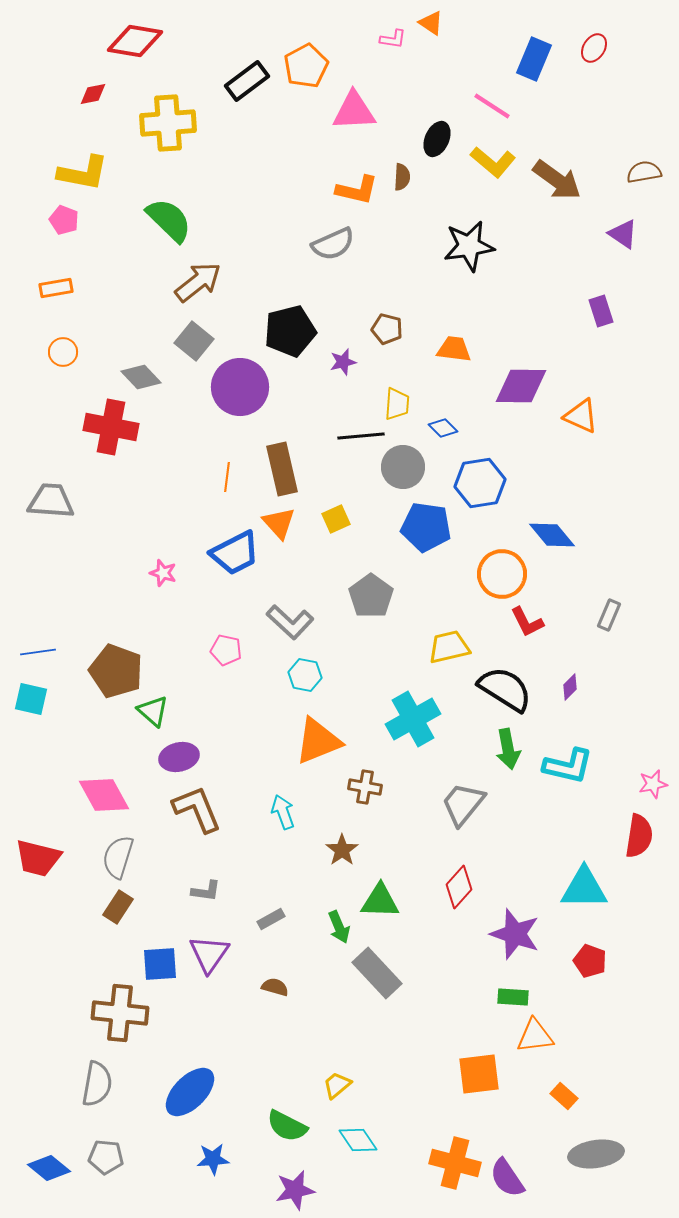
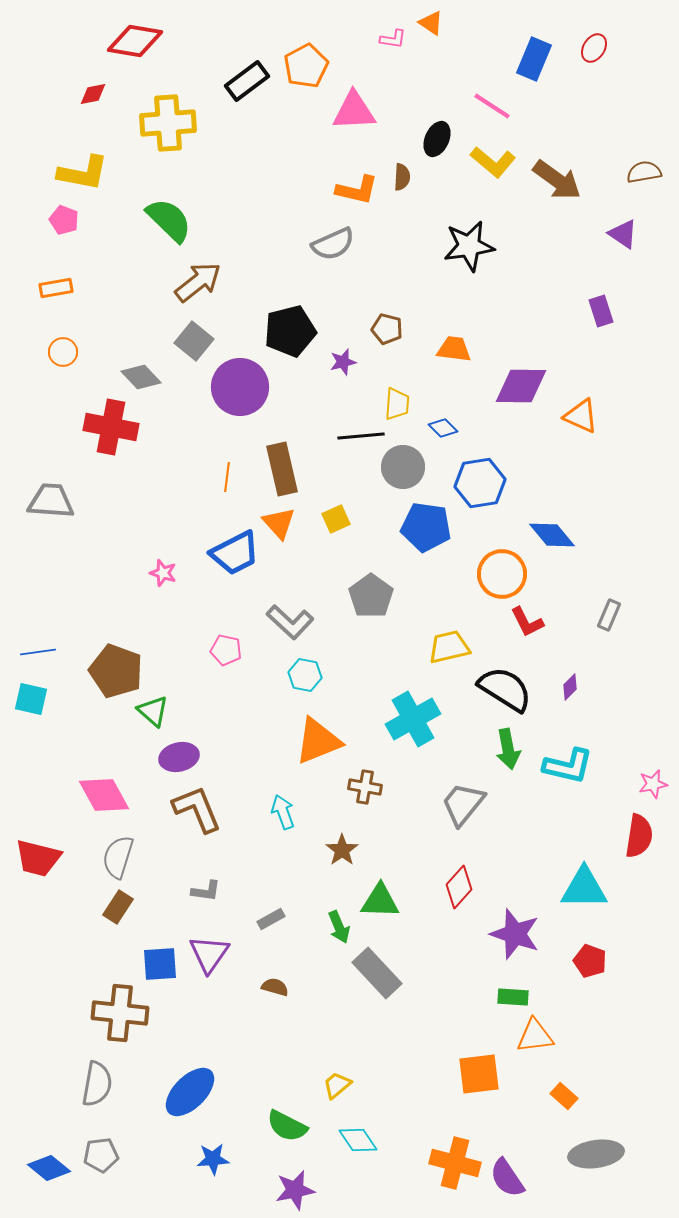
gray pentagon at (106, 1157): moved 5 px left, 2 px up; rotated 12 degrees counterclockwise
